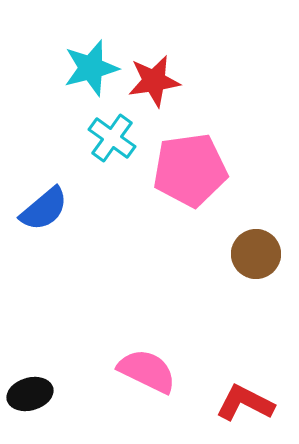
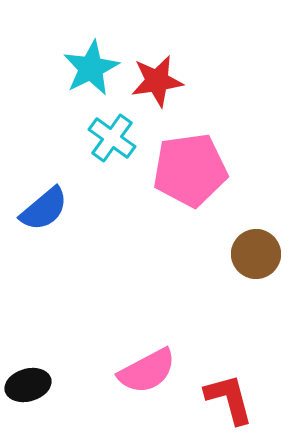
cyan star: rotated 12 degrees counterclockwise
red star: moved 3 px right
pink semicircle: rotated 126 degrees clockwise
black ellipse: moved 2 px left, 9 px up
red L-shape: moved 16 px left, 4 px up; rotated 48 degrees clockwise
